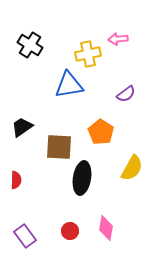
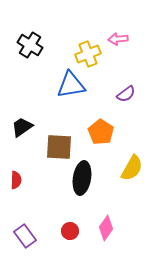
yellow cross: rotated 10 degrees counterclockwise
blue triangle: moved 2 px right
pink diamond: rotated 25 degrees clockwise
